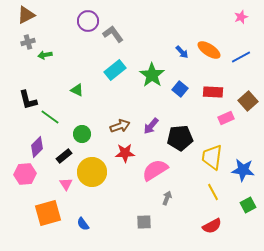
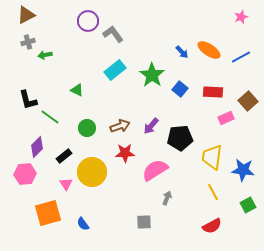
green circle: moved 5 px right, 6 px up
